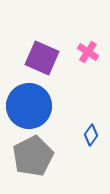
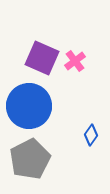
pink cross: moved 13 px left, 9 px down; rotated 20 degrees clockwise
gray pentagon: moved 3 px left, 3 px down
